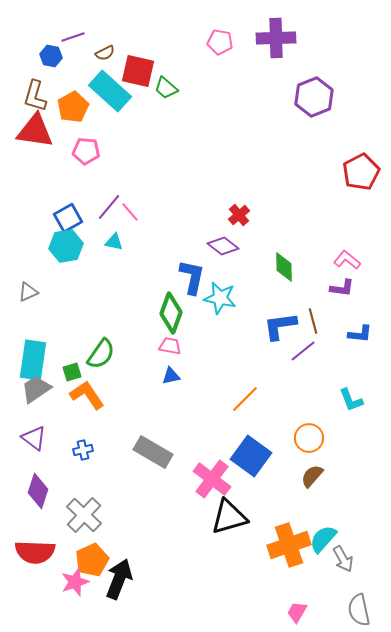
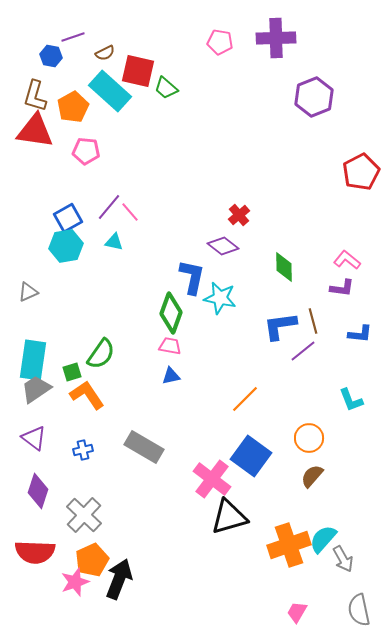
gray rectangle at (153, 452): moved 9 px left, 5 px up
